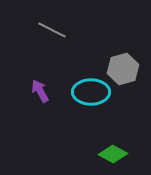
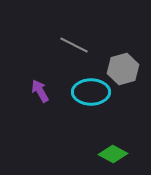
gray line: moved 22 px right, 15 px down
